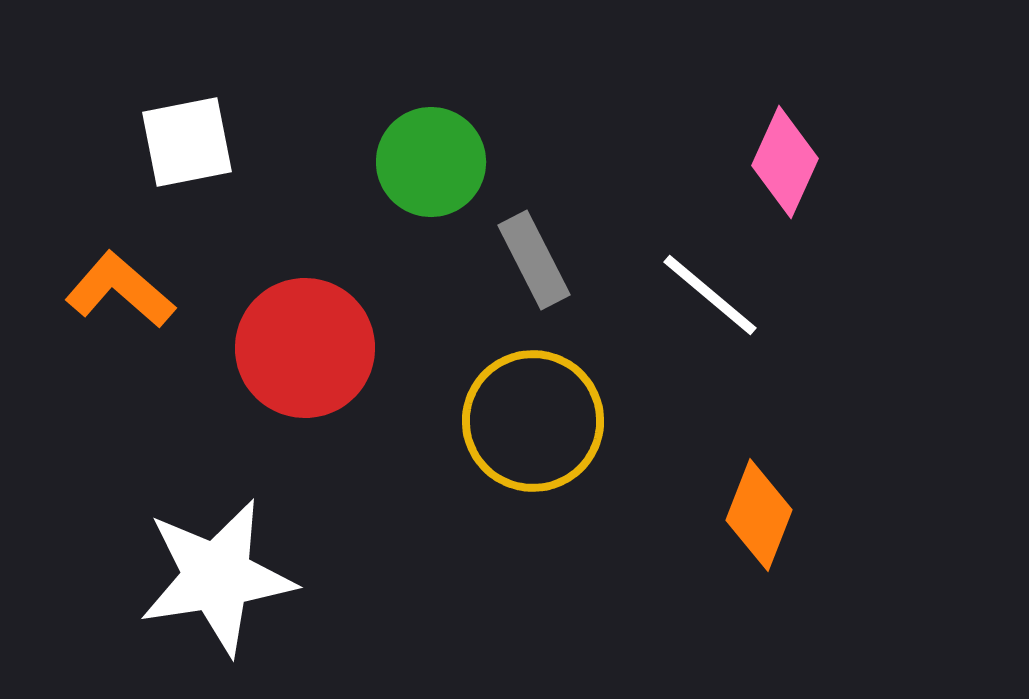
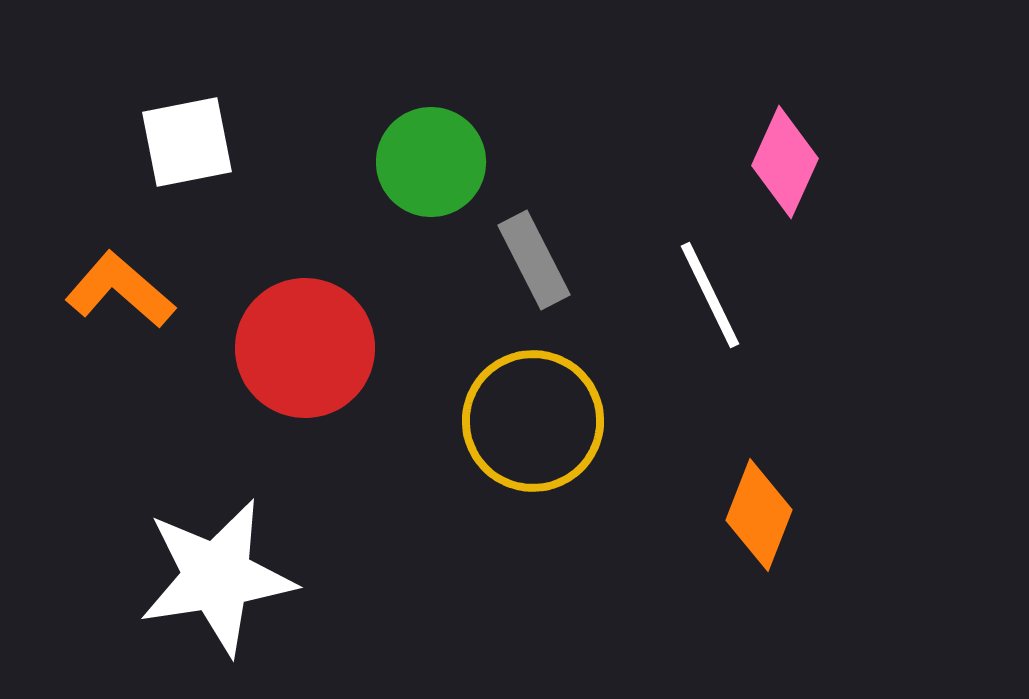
white line: rotated 24 degrees clockwise
